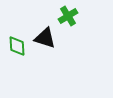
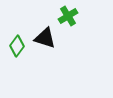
green diamond: rotated 40 degrees clockwise
